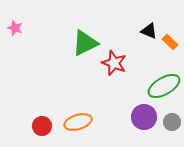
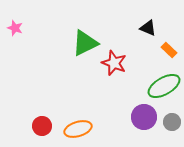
black triangle: moved 1 px left, 3 px up
orange rectangle: moved 1 px left, 8 px down
orange ellipse: moved 7 px down
